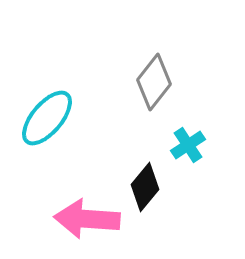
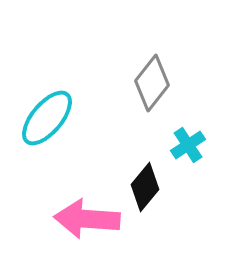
gray diamond: moved 2 px left, 1 px down
